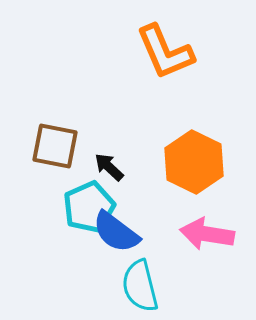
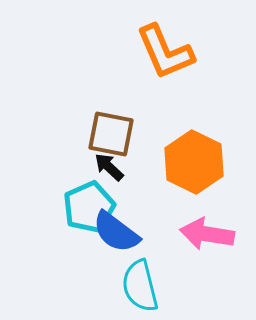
brown square: moved 56 px right, 12 px up
